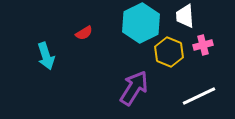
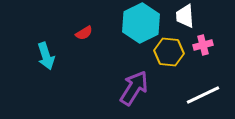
yellow hexagon: rotated 16 degrees counterclockwise
white line: moved 4 px right, 1 px up
